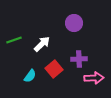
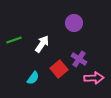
white arrow: rotated 12 degrees counterclockwise
purple cross: rotated 35 degrees clockwise
red square: moved 5 px right
cyan semicircle: moved 3 px right, 2 px down
